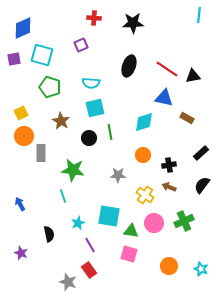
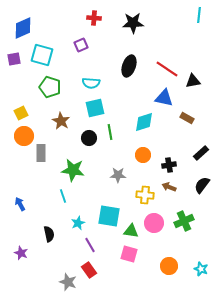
black triangle at (193, 76): moved 5 px down
yellow cross at (145, 195): rotated 30 degrees counterclockwise
